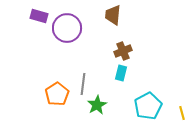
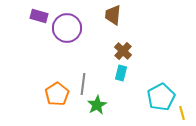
brown cross: rotated 24 degrees counterclockwise
cyan pentagon: moved 13 px right, 9 px up
